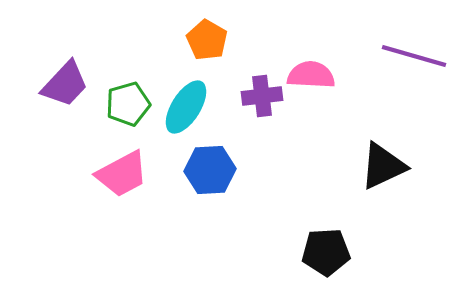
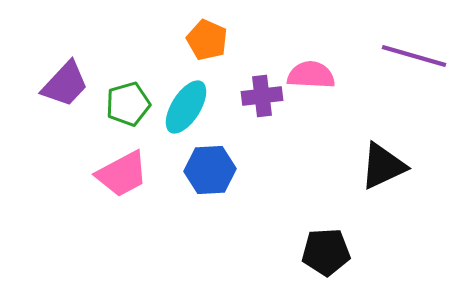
orange pentagon: rotated 6 degrees counterclockwise
